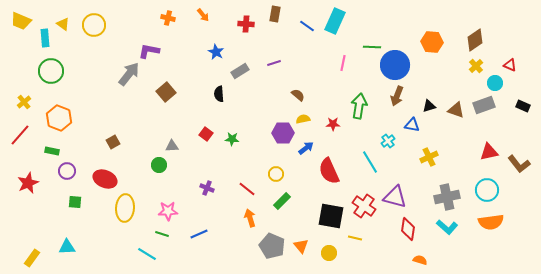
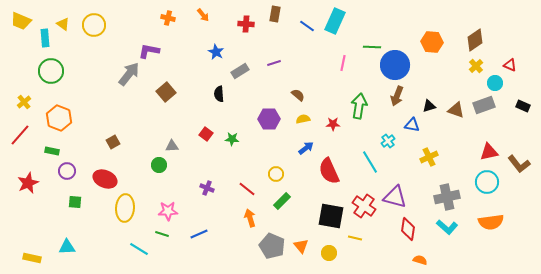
purple hexagon at (283, 133): moved 14 px left, 14 px up
cyan circle at (487, 190): moved 8 px up
cyan line at (147, 254): moved 8 px left, 5 px up
yellow rectangle at (32, 258): rotated 66 degrees clockwise
